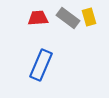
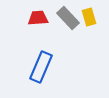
gray rectangle: rotated 10 degrees clockwise
blue rectangle: moved 2 px down
